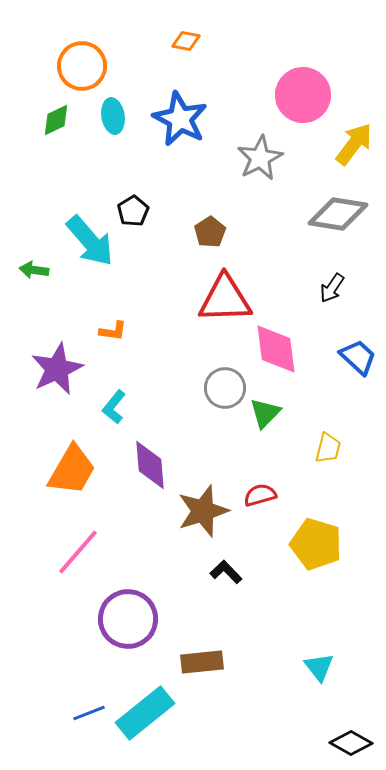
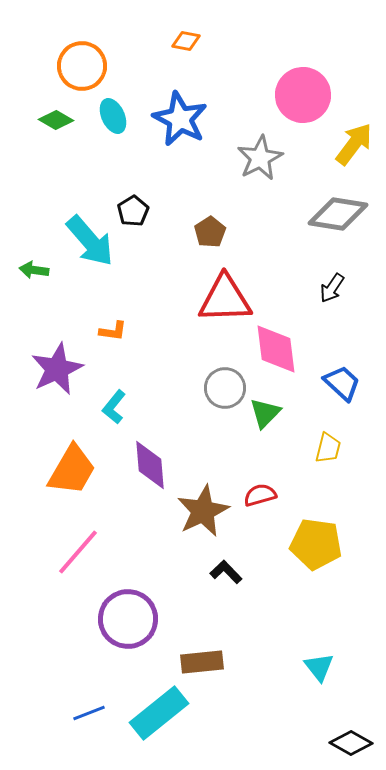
cyan ellipse: rotated 16 degrees counterclockwise
green diamond: rotated 56 degrees clockwise
blue trapezoid: moved 16 px left, 26 px down
brown star: rotated 8 degrees counterclockwise
yellow pentagon: rotated 9 degrees counterclockwise
cyan rectangle: moved 14 px right
